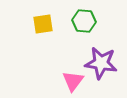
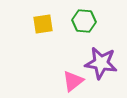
pink triangle: rotated 15 degrees clockwise
